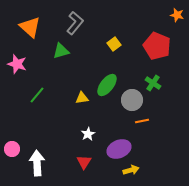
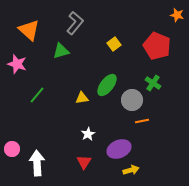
orange triangle: moved 1 px left, 3 px down
